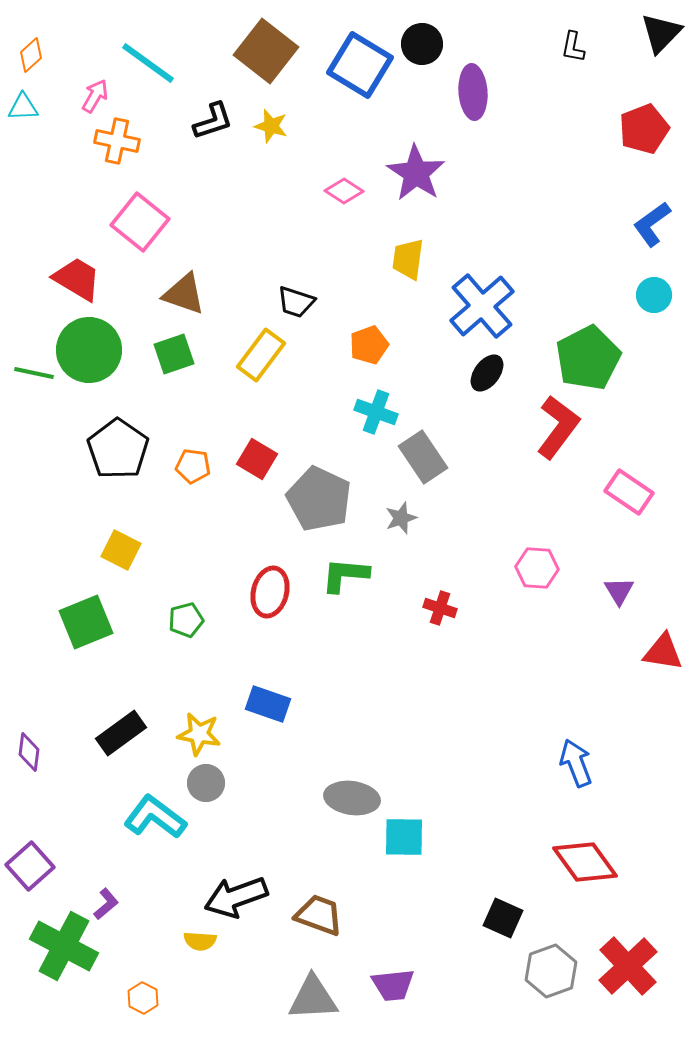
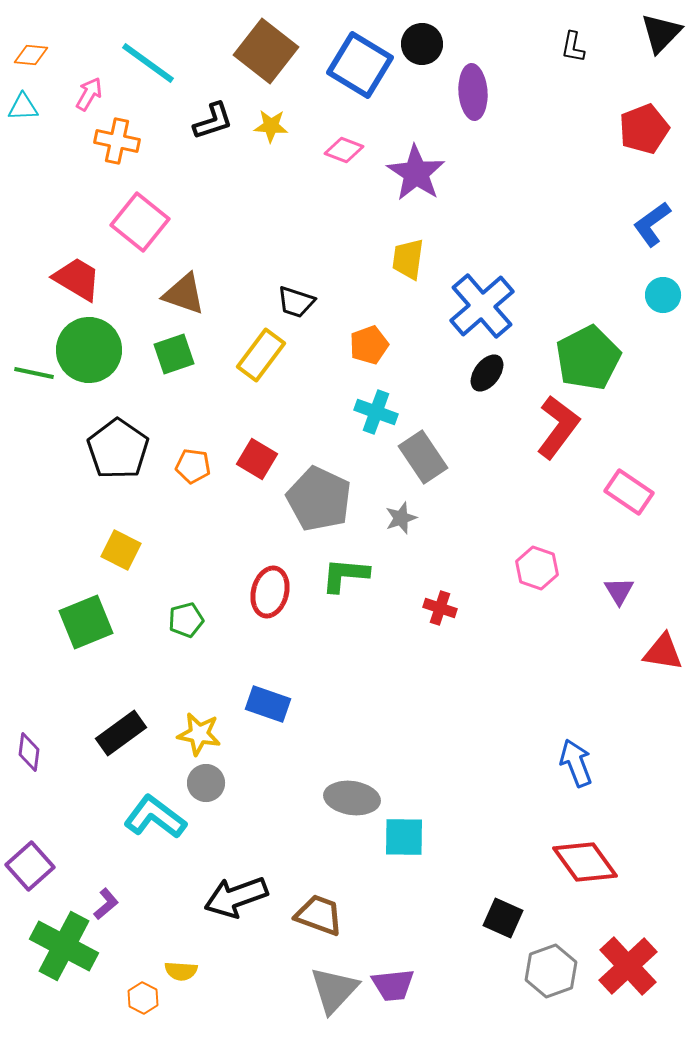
orange diamond at (31, 55): rotated 48 degrees clockwise
pink arrow at (95, 96): moved 6 px left, 2 px up
yellow star at (271, 126): rotated 12 degrees counterclockwise
pink diamond at (344, 191): moved 41 px up; rotated 12 degrees counterclockwise
cyan circle at (654, 295): moved 9 px right
pink hexagon at (537, 568): rotated 15 degrees clockwise
yellow semicircle at (200, 941): moved 19 px left, 30 px down
gray triangle at (313, 998): moved 21 px right, 8 px up; rotated 44 degrees counterclockwise
